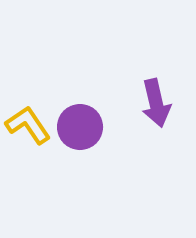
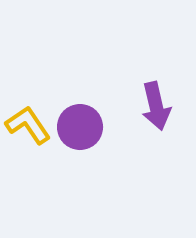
purple arrow: moved 3 px down
